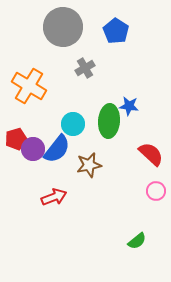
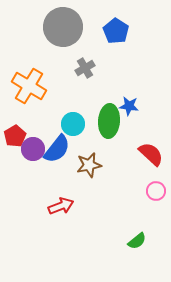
red pentagon: moved 1 px left, 3 px up; rotated 15 degrees counterclockwise
red arrow: moved 7 px right, 9 px down
